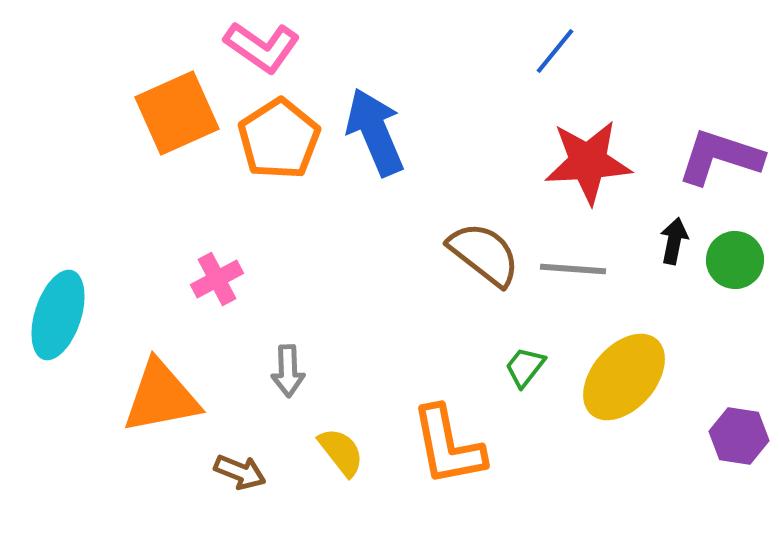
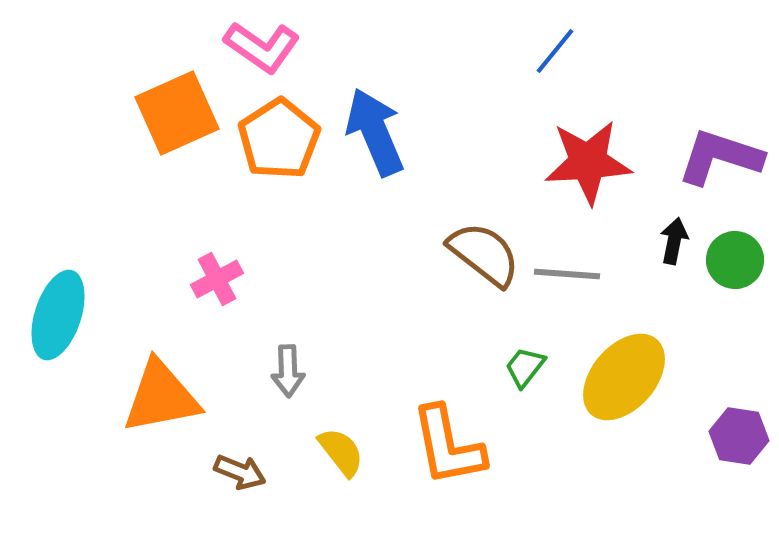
gray line: moved 6 px left, 5 px down
